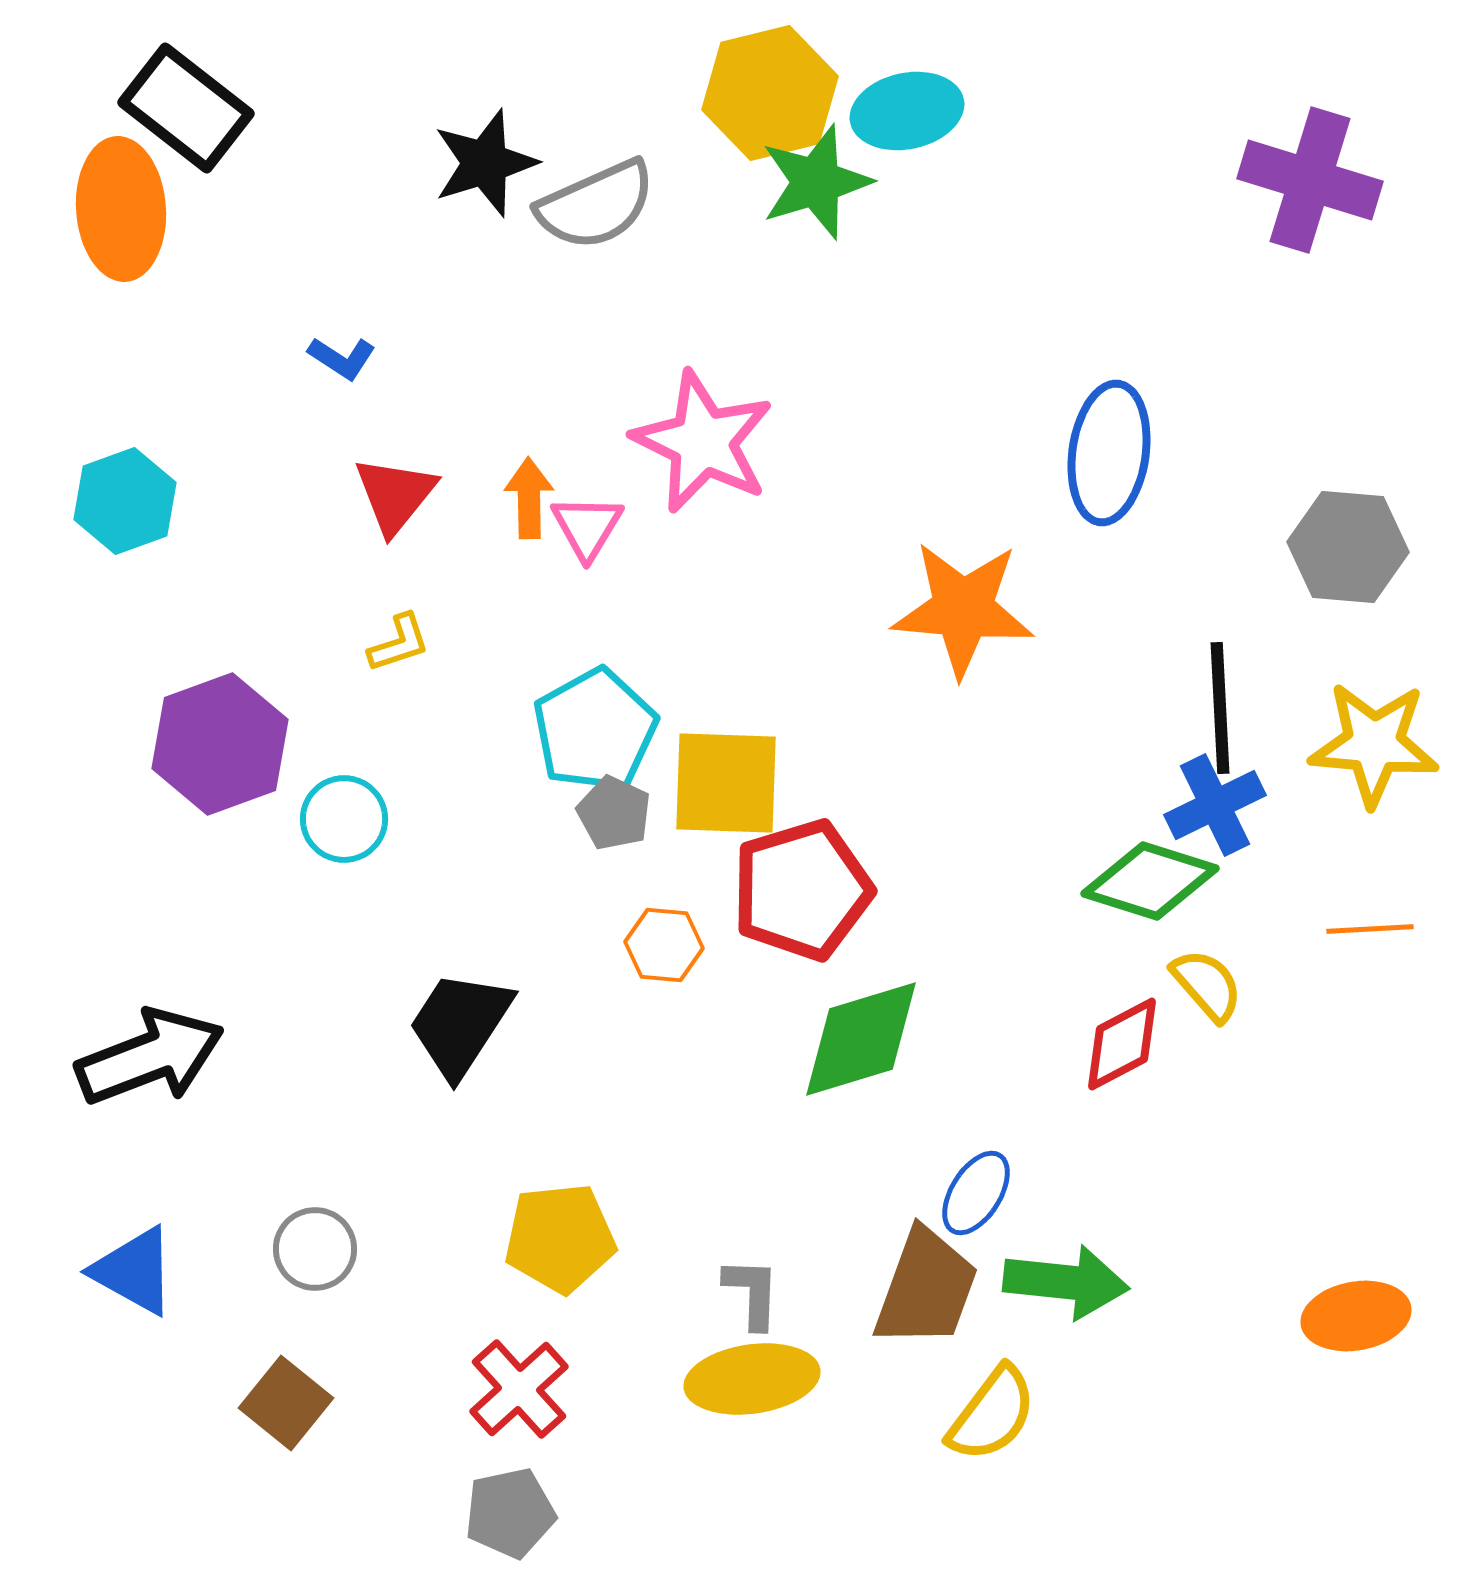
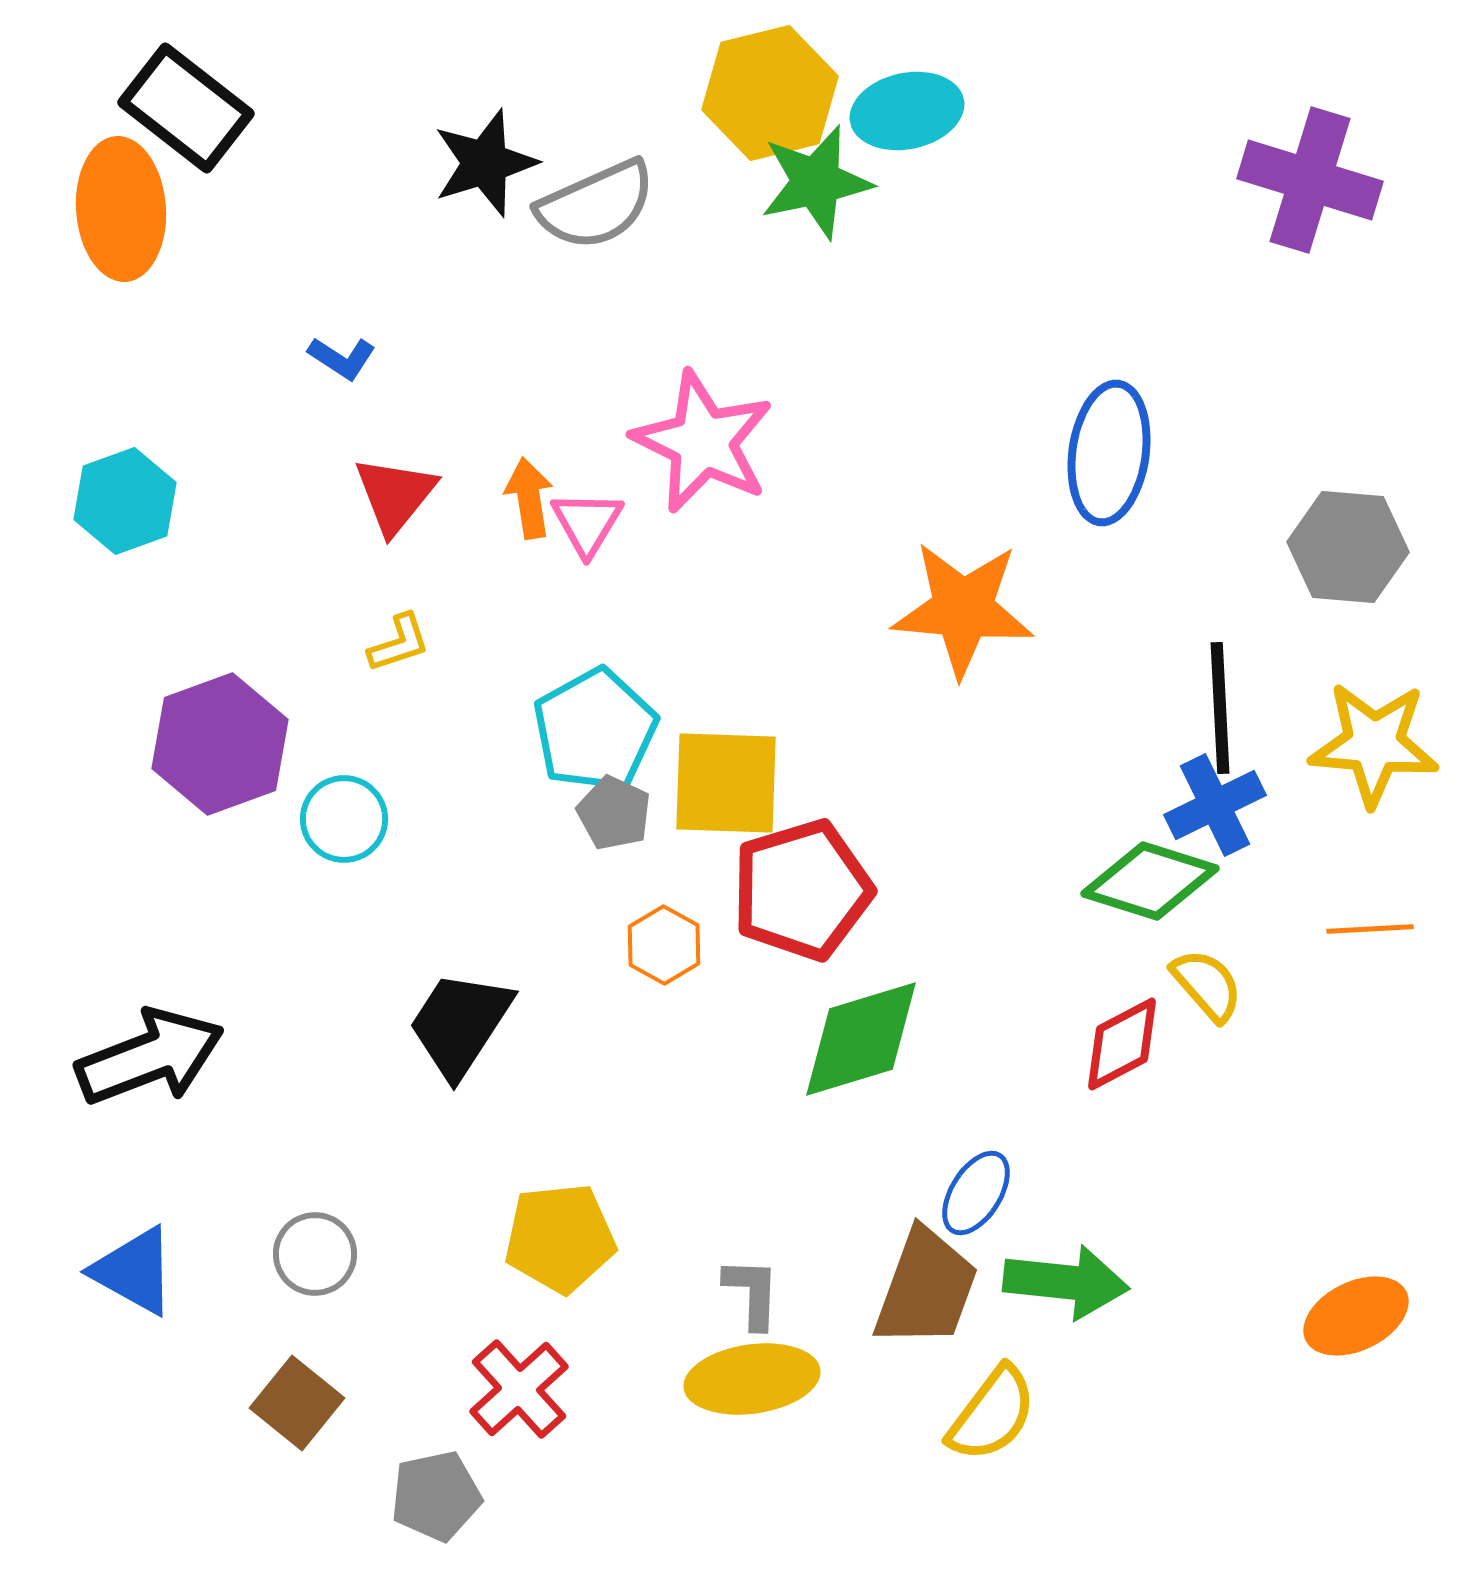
green star at (816, 182): rotated 5 degrees clockwise
orange arrow at (529, 498): rotated 8 degrees counterclockwise
pink triangle at (587, 527): moved 4 px up
orange hexagon at (664, 945): rotated 24 degrees clockwise
gray circle at (315, 1249): moved 5 px down
orange ellipse at (1356, 1316): rotated 16 degrees counterclockwise
brown square at (286, 1403): moved 11 px right
gray pentagon at (510, 1513): moved 74 px left, 17 px up
